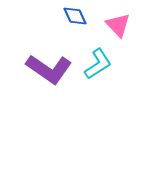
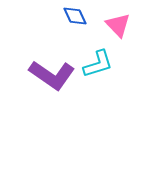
cyan L-shape: rotated 16 degrees clockwise
purple L-shape: moved 3 px right, 6 px down
